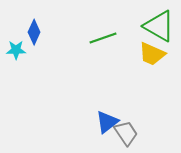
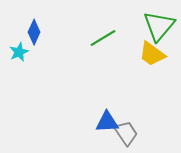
green triangle: rotated 40 degrees clockwise
green line: rotated 12 degrees counterclockwise
cyan star: moved 3 px right, 2 px down; rotated 24 degrees counterclockwise
yellow trapezoid: rotated 12 degrees clockwise
blue triangle: rotated 35 degrees clockwise
